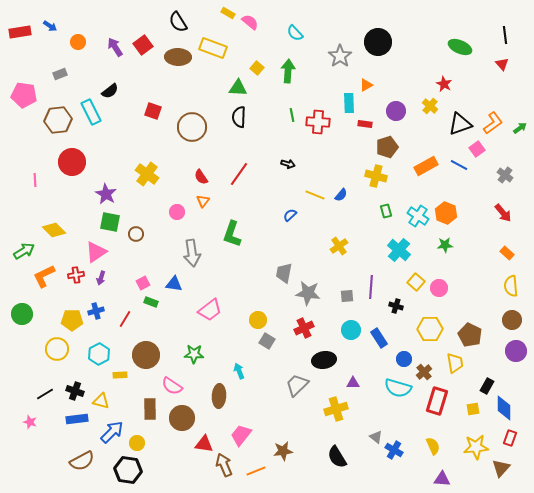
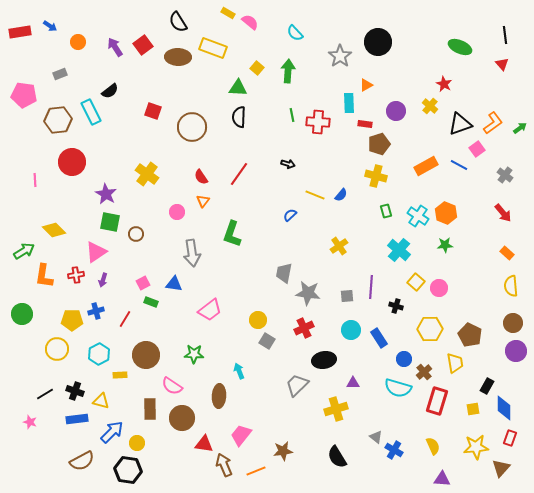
brown pentagon at (387, 147): moved 8 px left, 3 px up
orange L-shape at (44, 276): rotated 55 degrees counterclockwise
purple arrow at (101, 278): moved 2 px right, 2 px down
brown circle at (512, 320): moved 1 px right, 3 px down
